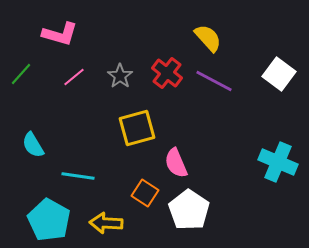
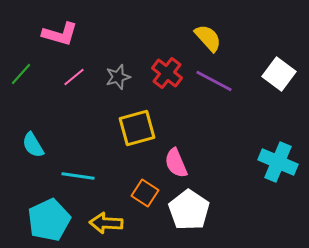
gray star: moved 2 px left, 1 px down; rotated 20 degrees clockwise
cyan pentagon: rotated 18 degrees clockwise
